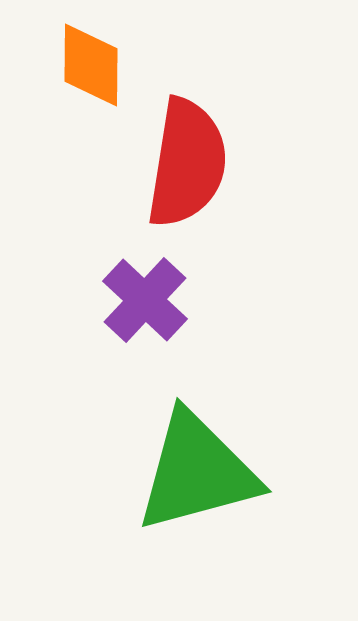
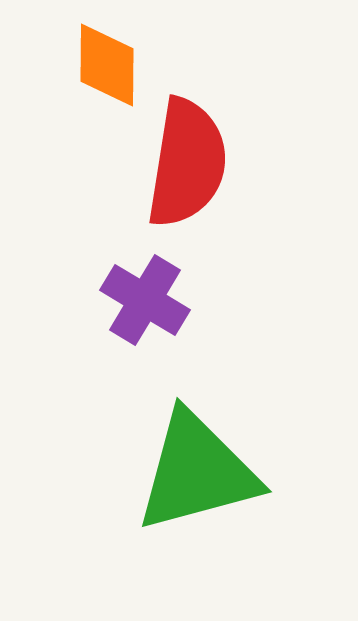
orange diamond: moved 16 px right
purple cross: rotated 12 degrees counterclockwise
